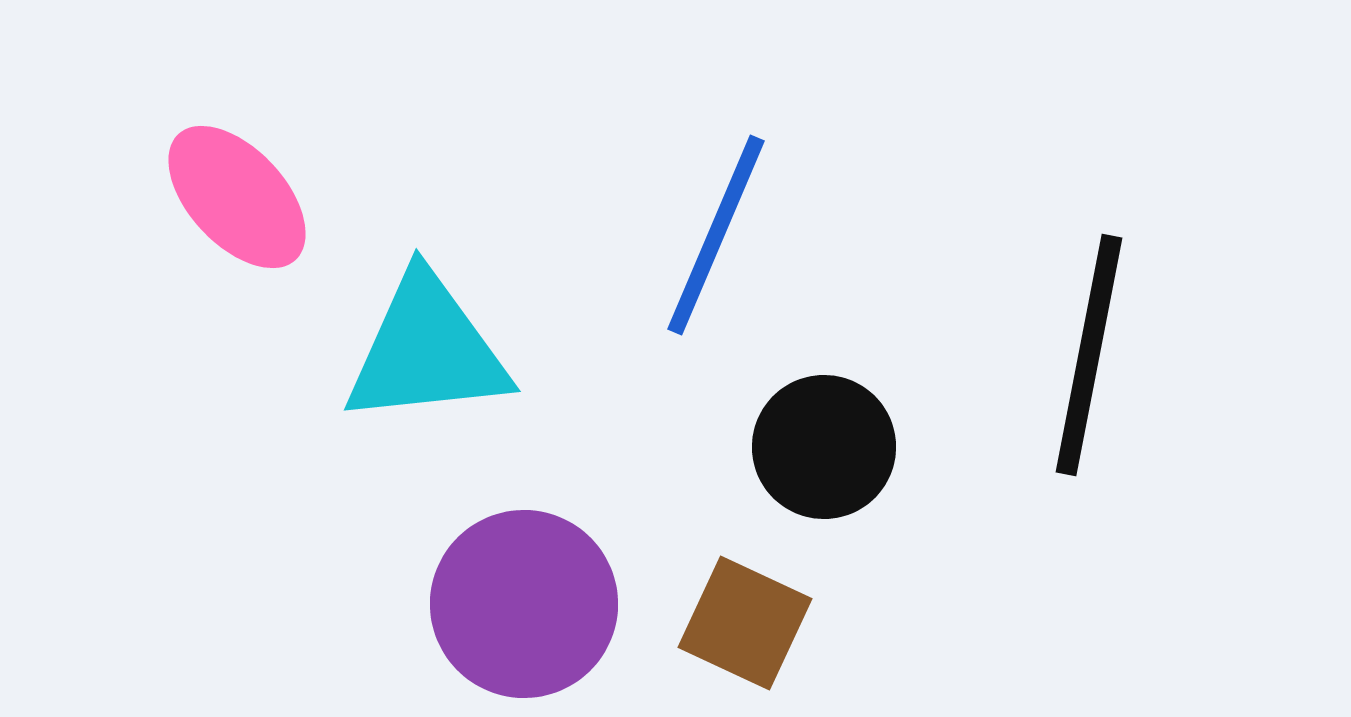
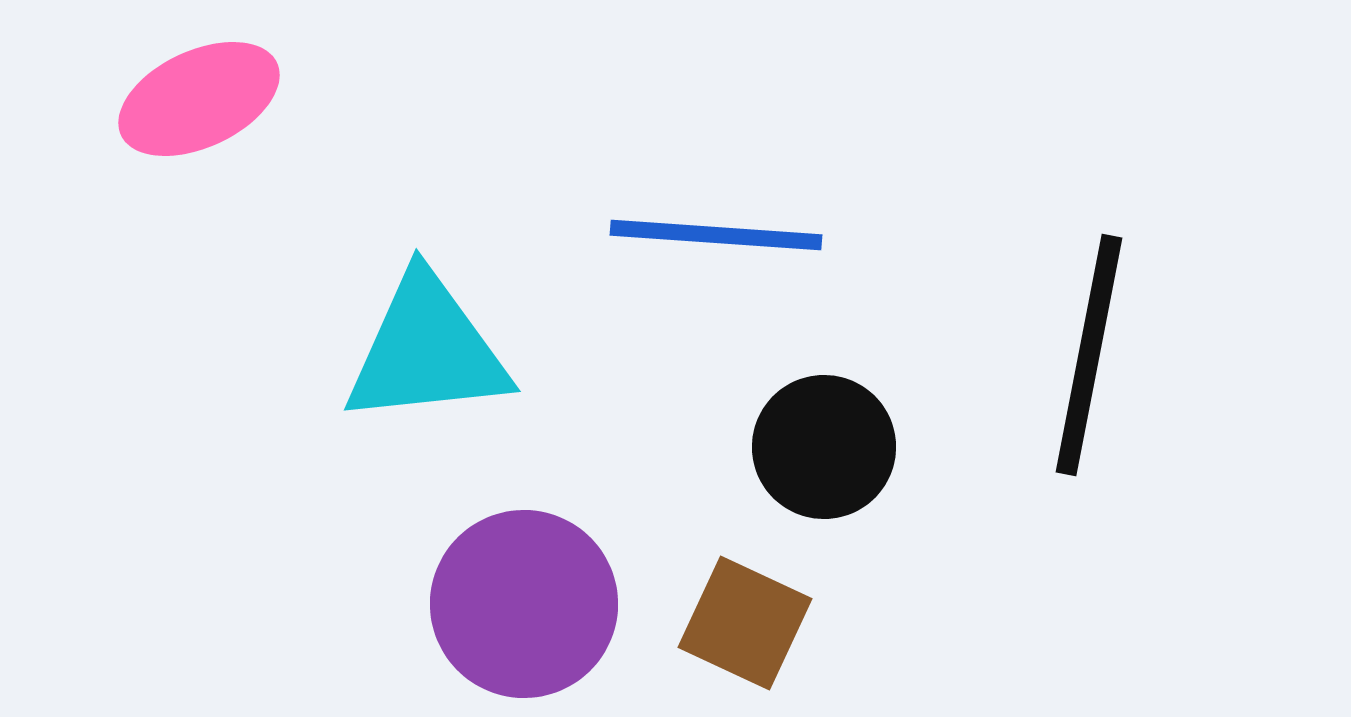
pink ellipse: moved 38 px left, 98 px up; rotated 72 degrees counterclockwise
blue line: rotated 71 degrees clockwise
